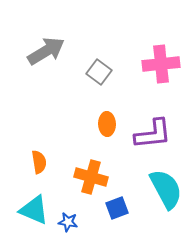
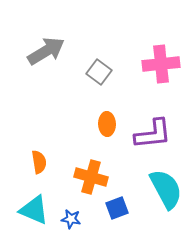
blue star: moved 3 px right, 3 px up
